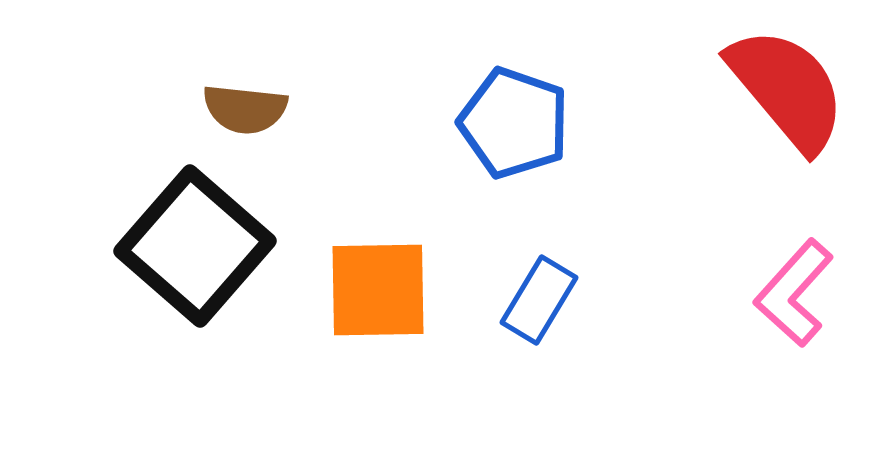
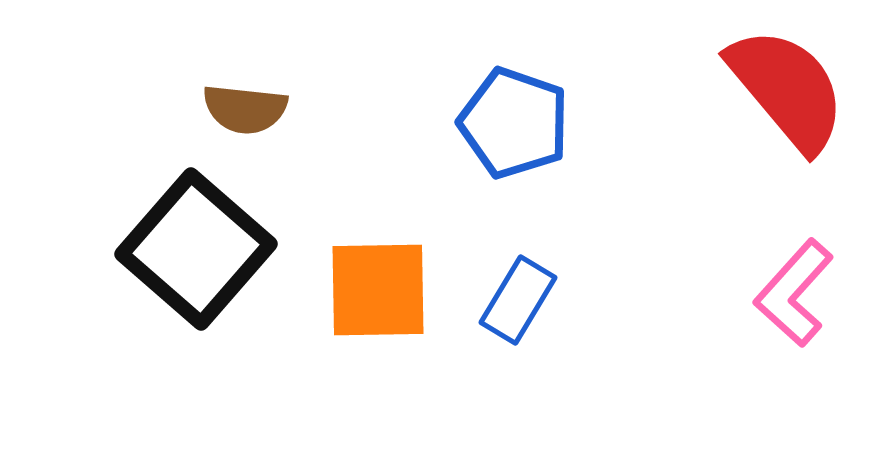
black square: moved 1 px right, 3 px down
blue rectangle: moved 21 px left
